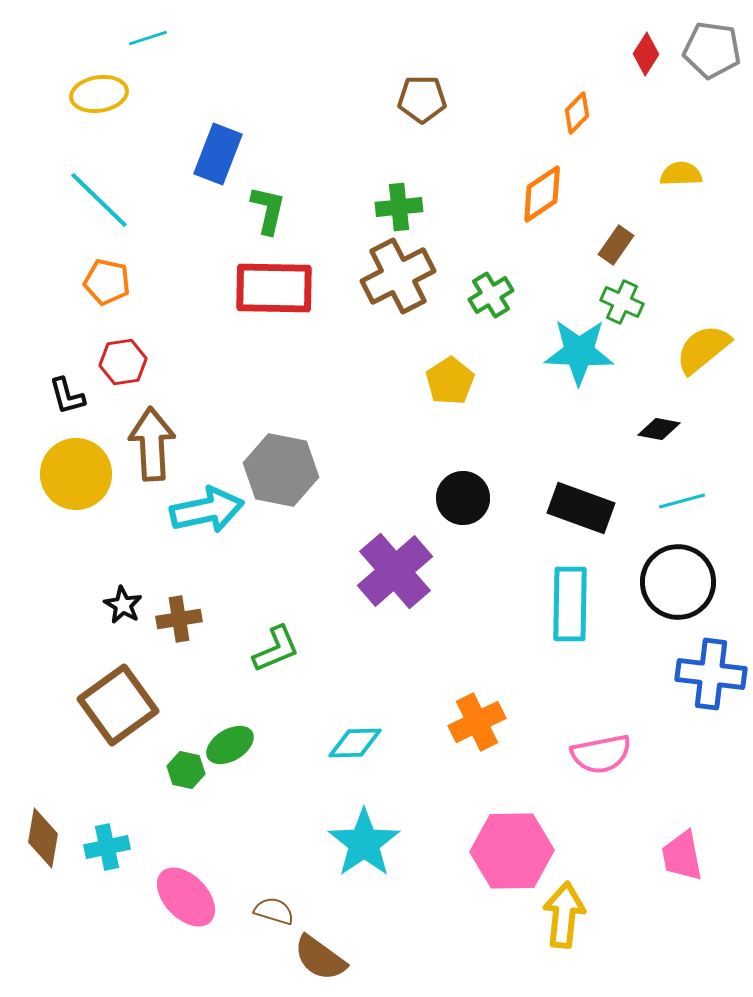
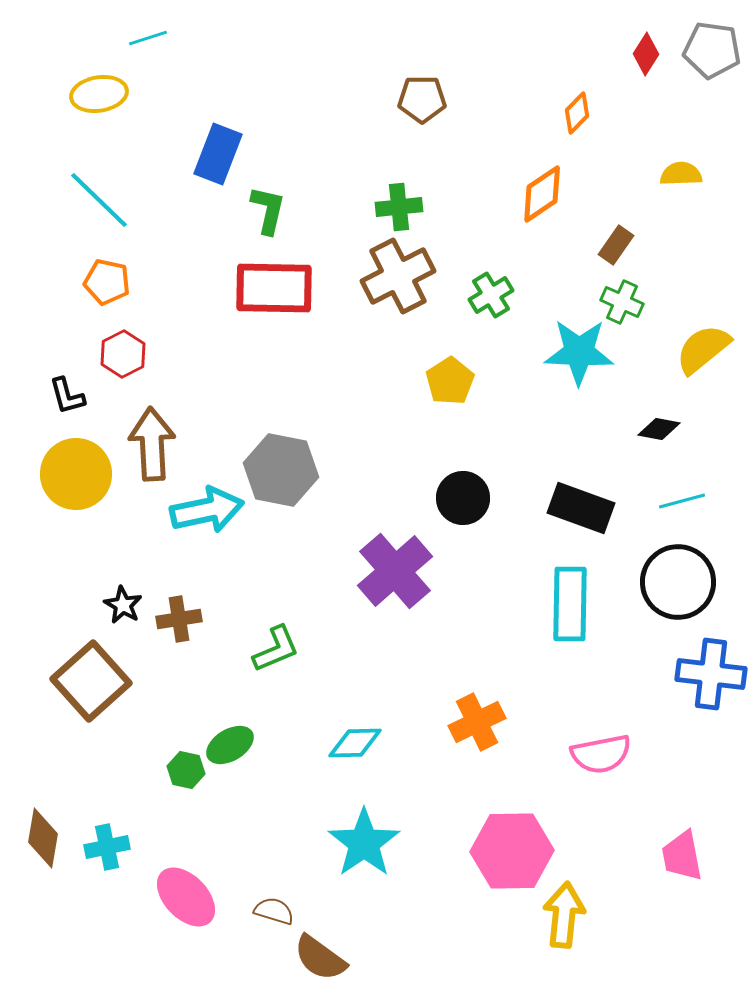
red hexagon at (123, 362): moved 8 px up; rotated 18 degrees counterclockwise
brown square at (118, 705): moved 27 px left, 24 px up; rotated 6 degrees counterclockwise
